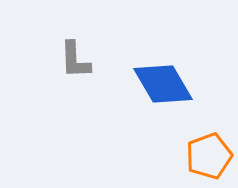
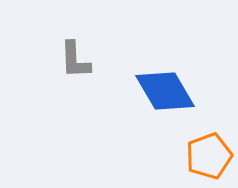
blue diamond: moved 2 px right, 7 px down
